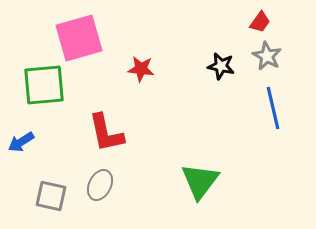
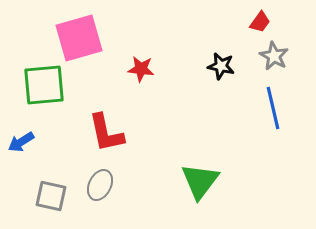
gray star: moved 7 px right
